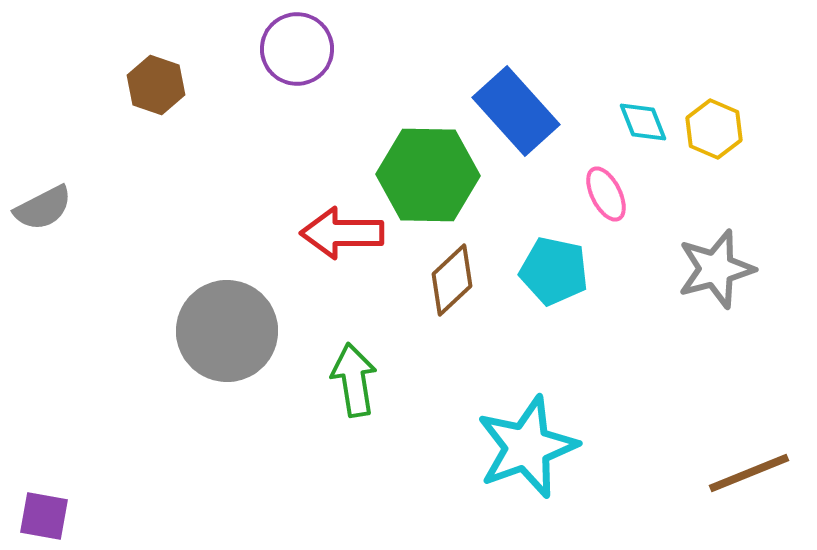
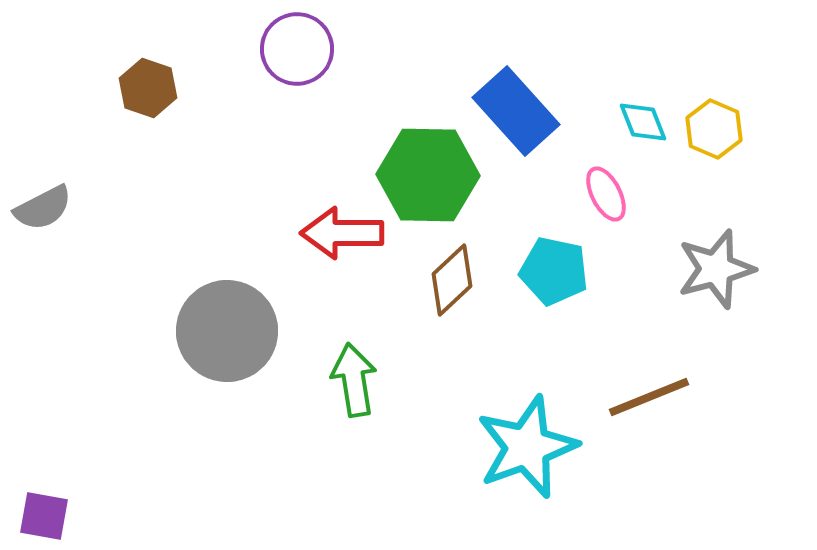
brown hexagon: moved 8 px left, 3 px down
brown line: moved 100 px left, 76 px up
